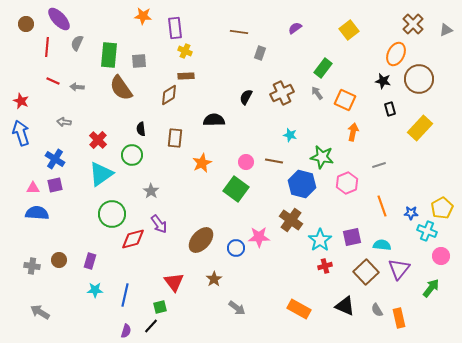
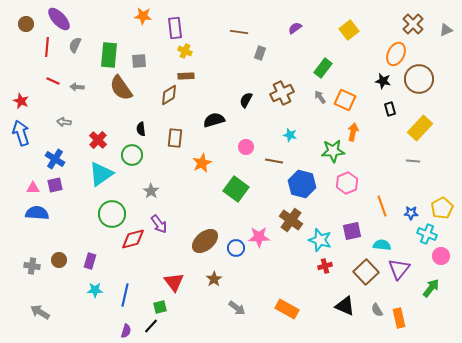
gray semicircle at (77, 43): moved 2 px left, 2 px down
gray arrow at (317, 93): moved 3 px right, 4 px down
black semicircle at (246, 97): moved 3 px down
black semicircle at (214, 120): rotated 15 degrees counterclockwise
green star at (322, 157): moved 11 px right, 6 px up; rotated 15 degrees counterclockwise
pink circle at (246, 162): moved 15 px up
gray line at (379, 165): moved 34 px right, 4 px up; rotated 24 degrees clockwise
cyan cross at (427, 231): moved 3 px down
purple square at (352, 237): moved 6 px up
brown ellipse at (201, 240): moved 4 px right, 1 px down; rotated 8 degrees clockwise
cyan star at (320, 240): rotated 20 degrees counterclockwise
orange rectangle at (299, 309): moved 12 px left
